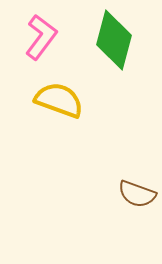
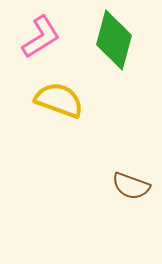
pink L-shape: rotated 21 degrees clockwise
brown semicircle: moved 6 px left, 8 px up
